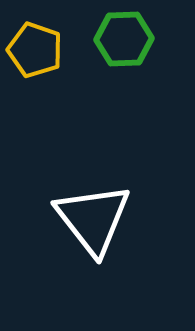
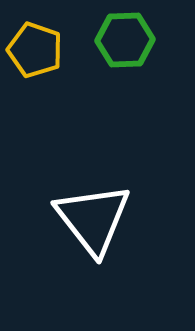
green hexagon: moved 1 px right, 1 px down
